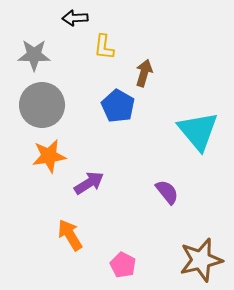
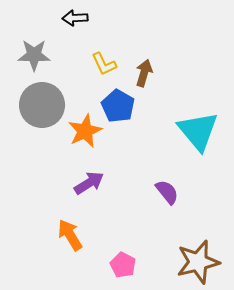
yellow L-shape: moved 17 px down; rotated 32 degrees counterclockwise
orange star: moved 36 px right, 25 px up; rotated 16 degrees counterclockwise
brown star: moved 3 px left, 2 px down
